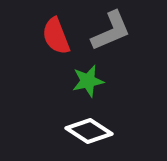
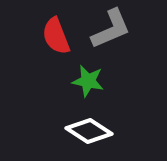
gray L-shape: moved 2 px up
green star: rotated 24 degrees clockwise
